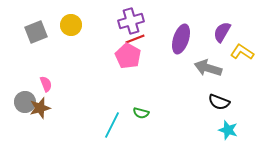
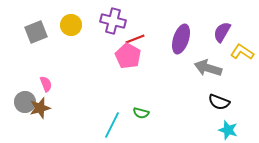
purple cross: moved 18 px left; rotated 30 degrees clockwise
